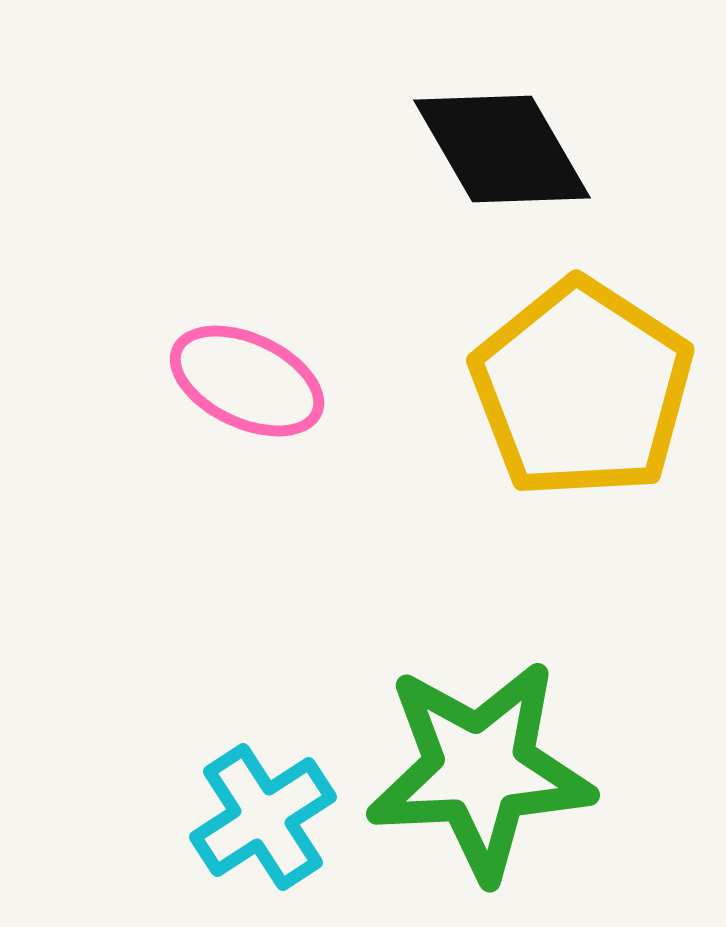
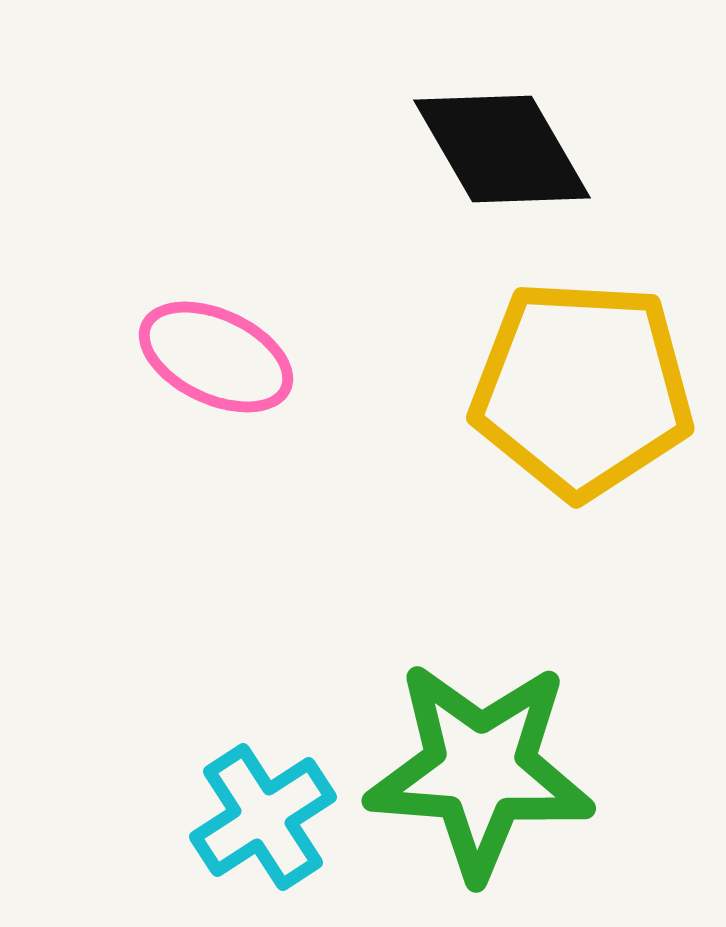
pink ellipse: moved 31 px left, 24 px up
yellow pentagon: rotated 30 degrees counterclockwise
green star: rotated 7 degrees clockwise
